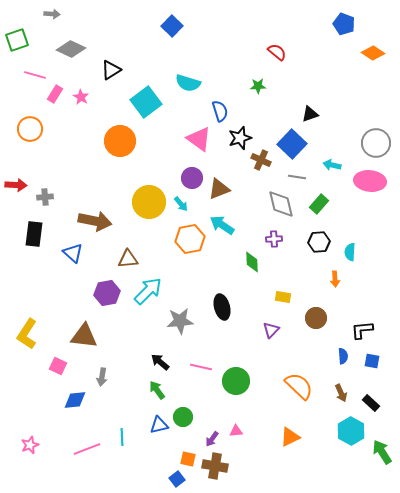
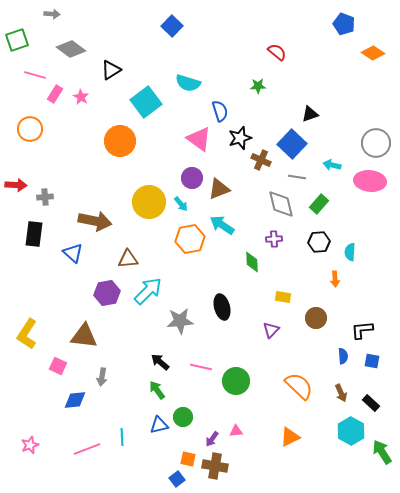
gray diamond at (71, 49): rotated 12 degrees clockwise
